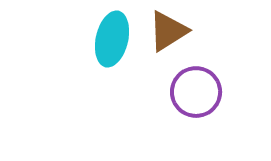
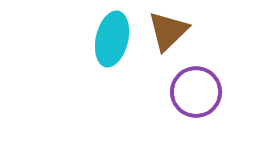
brown triangle: rotated 12 degrees counterclockwise
